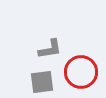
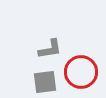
gray square: moved 3 px right
